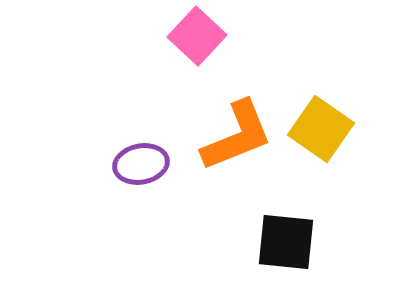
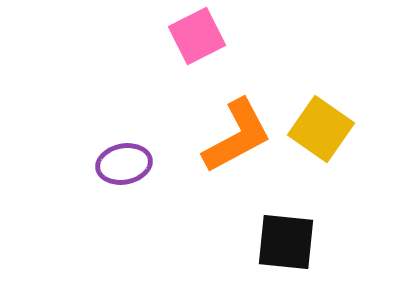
pink square: rotated 20 degrees clockwise
orange L-shape: rotated 6 degrees counterclockwise
purple ellipse: moved 17 px left
